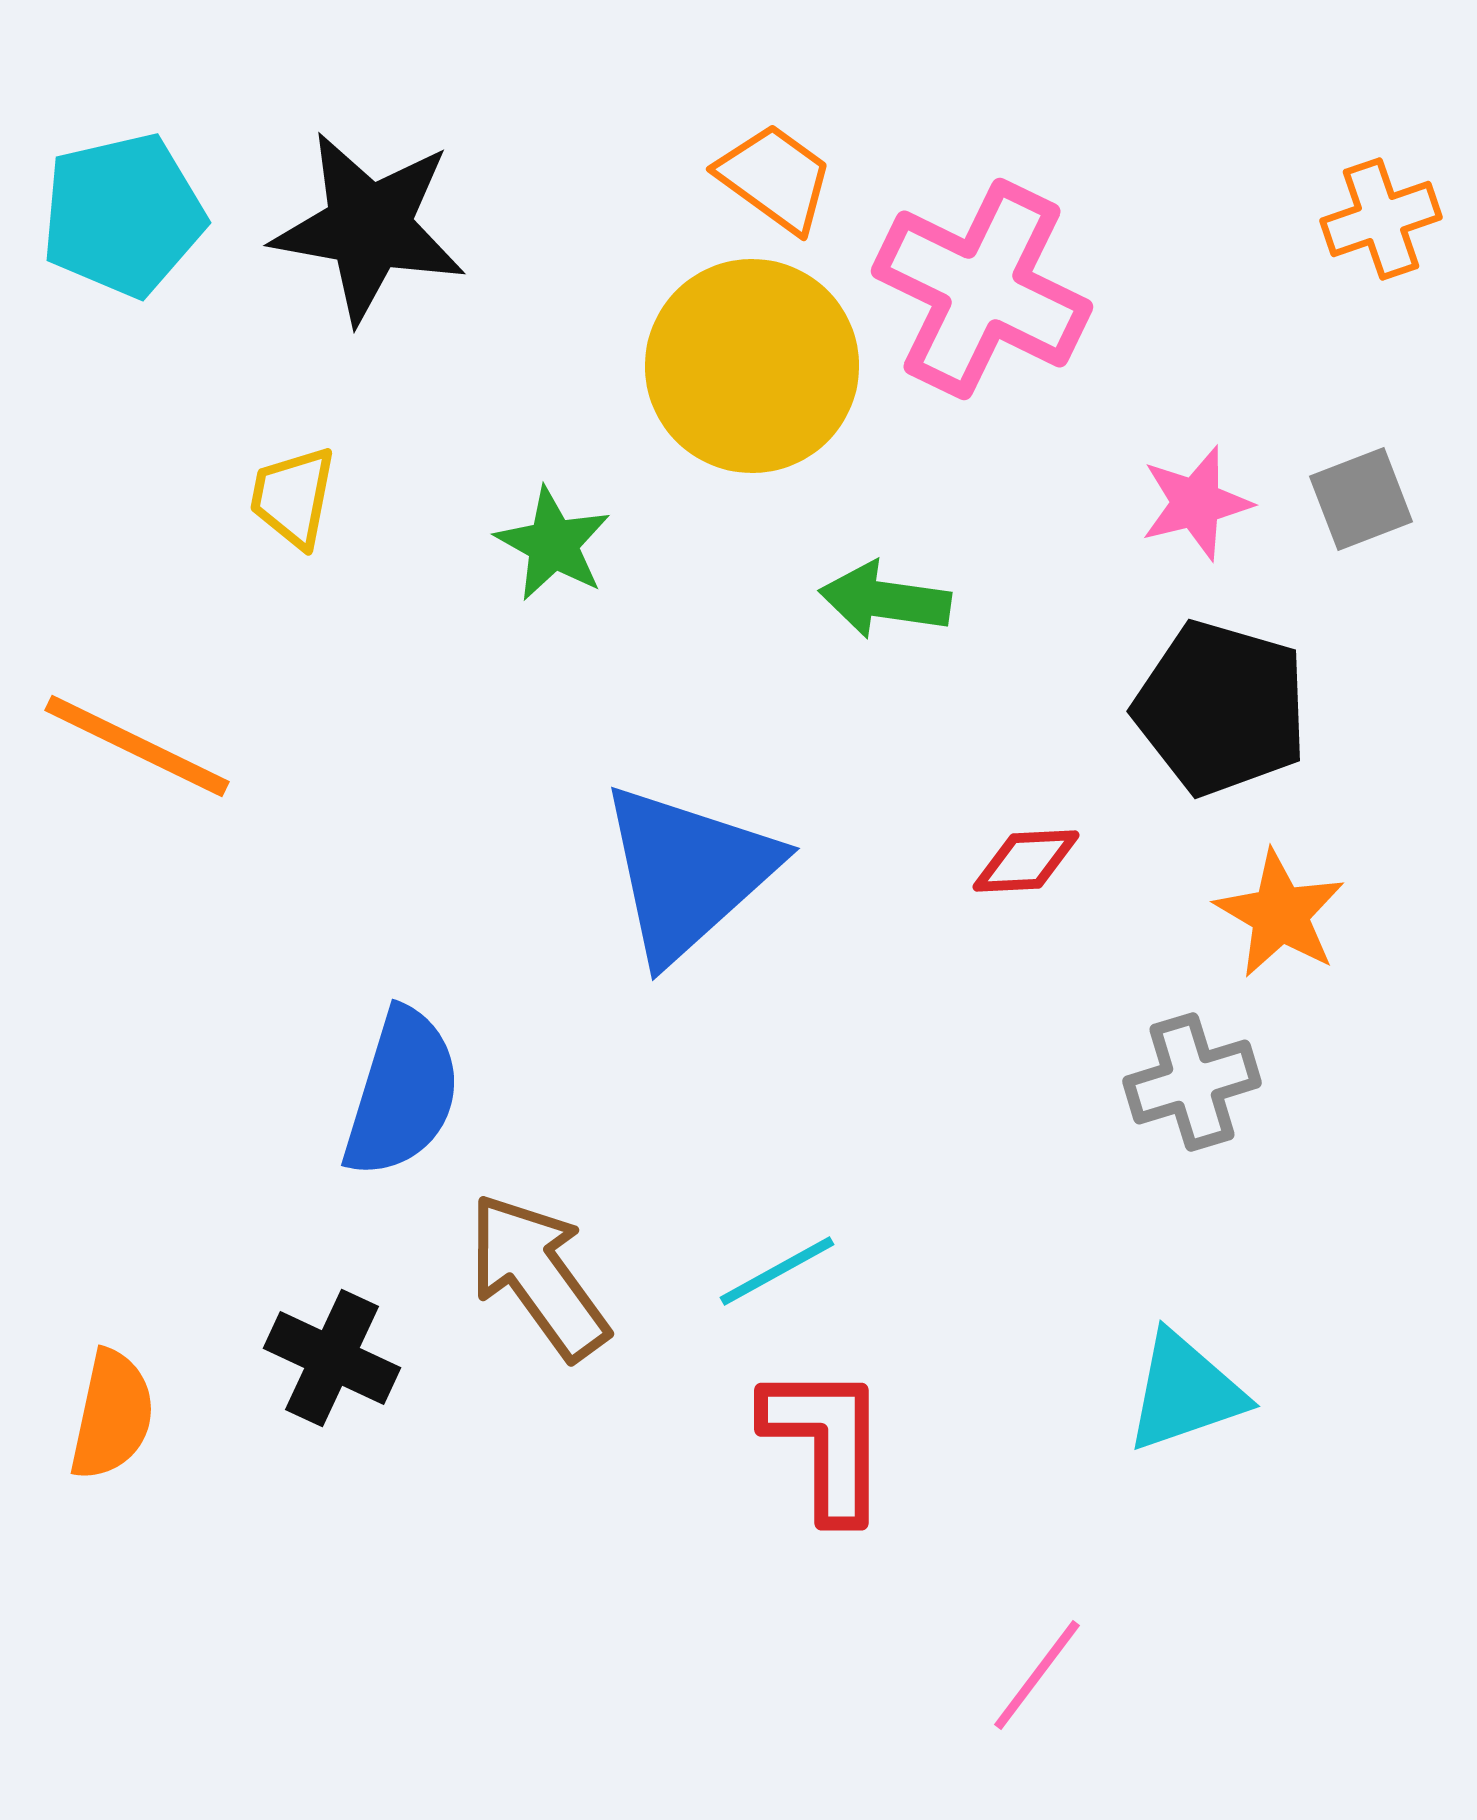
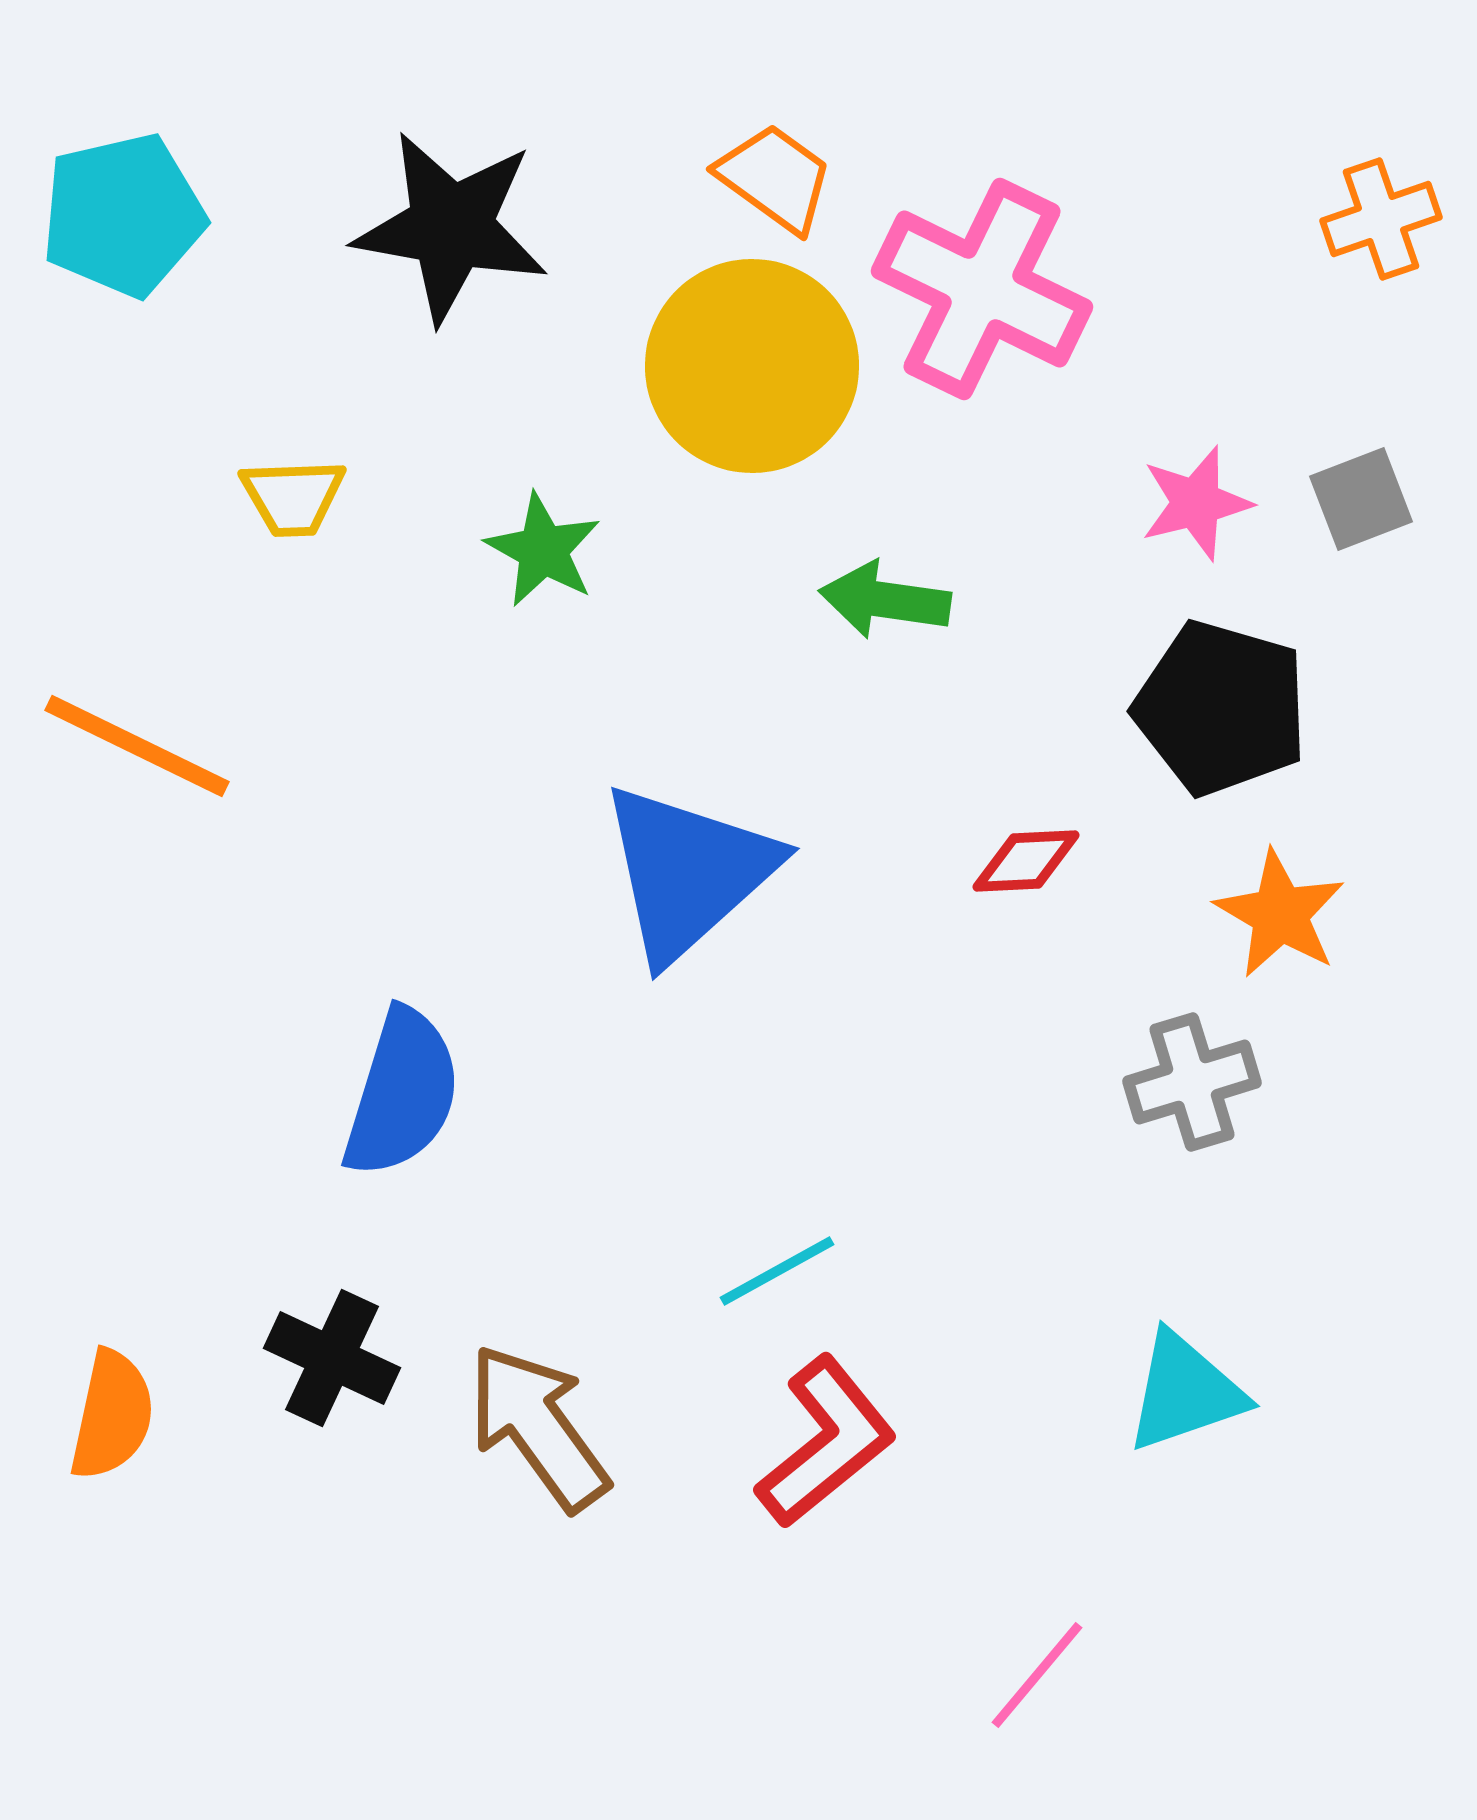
black star: moved 82 px right
yellow trapezoid: rotated 103 degrees counterclockwise
green star: moved 10 px left, 6 px down
brown arrow: moved 151 px down
red L-shape: rotated 51 degrees clockwise
pink line: rotated 3 degrees clockwise
